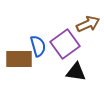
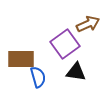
blue semicircle: moved 31 px down
brown rectangle: moved 2 px right
